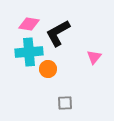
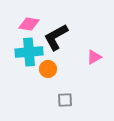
black L-shape: moved 2 px left, 4 px down
pink triangle: rotated 21 degrees clockwise
gray square: moved 3 px up
